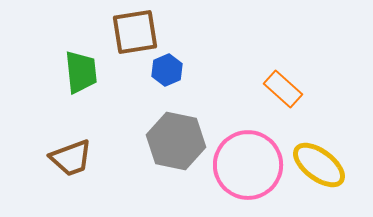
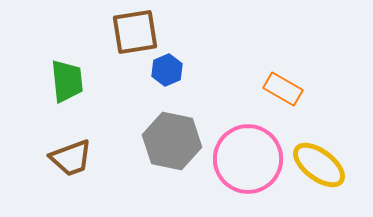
green trapezoid: moved 14 px left, 9 px down
orange rectangle: rotated 12 degrees counterclockwise
gray hexagon: moved 4 px left
pink circle: moved 6 px up
